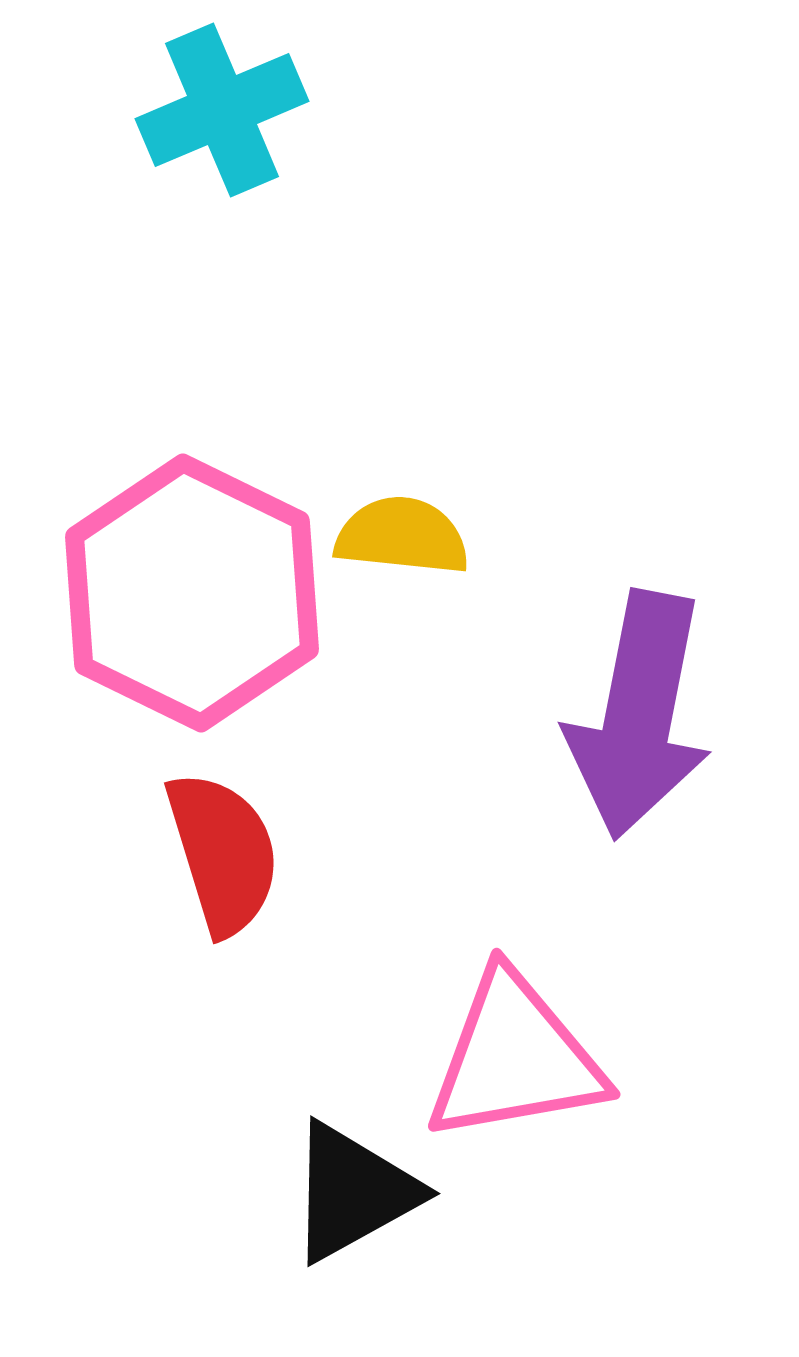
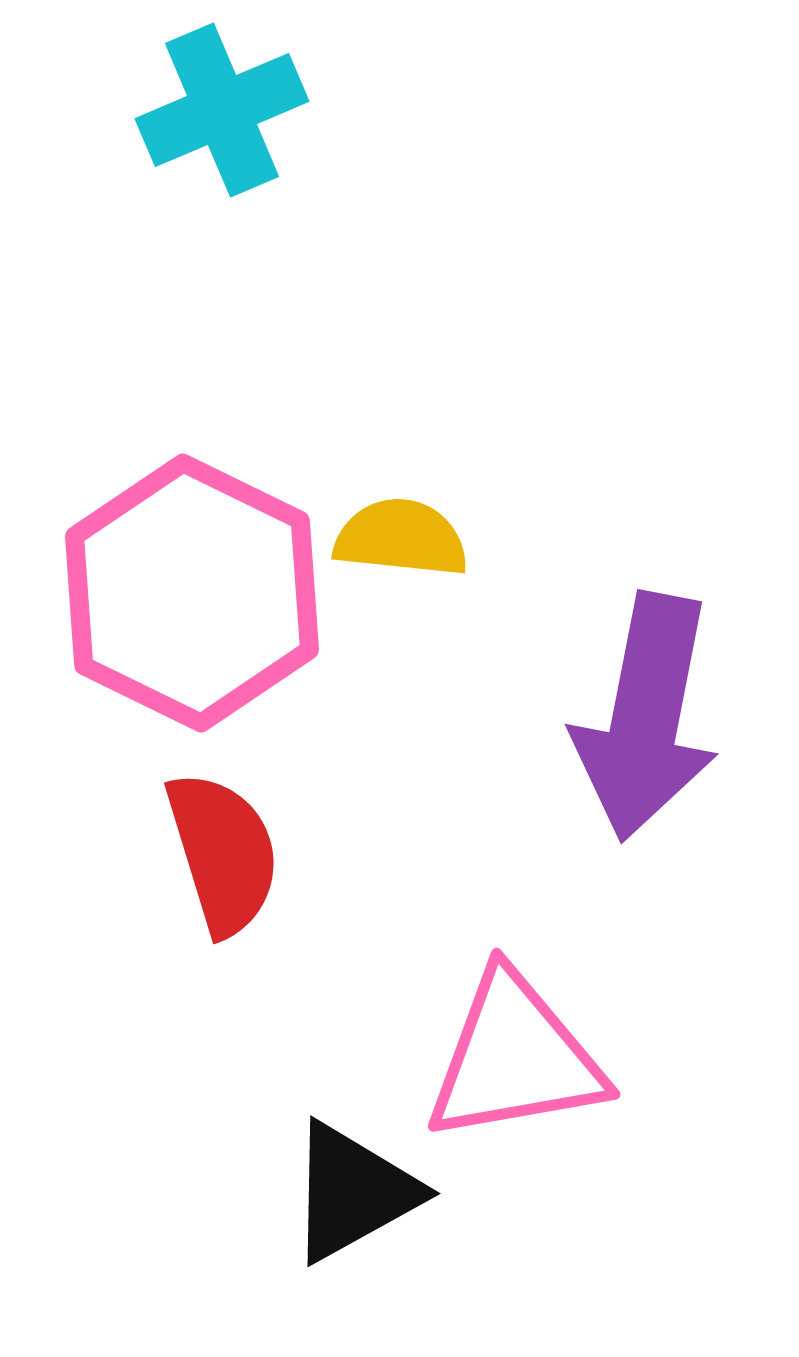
yellow semicircle: moved 1 px left, 2 px down
purple arrow: moved 7 px right, 2 px down
